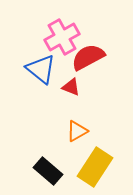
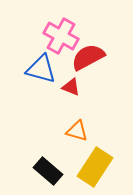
pink cross: moved 1 px left, 1 px up; rotated 32 degrees counterclockwise
blue triangle: rotated 24 degrees counterclockwise
orange triangle: rotated 45 degrees clockwise
